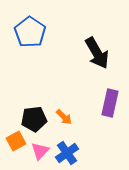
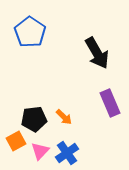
purple rectangle: rotated 36 degrees counterclockwise
